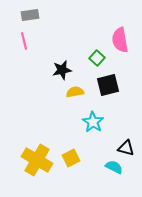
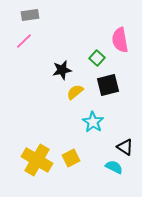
pink line: rotated 60 degrees clockwise
yellow semicircle: rotated 30 degrees counterclockwise
black triangle: moved 1 px left, 1 px up; rotated 18 degrees clockwise
